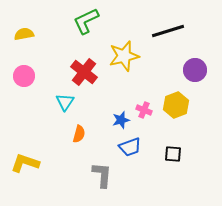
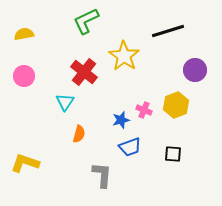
yellow star: rotated 24 degrees counterclockwise
